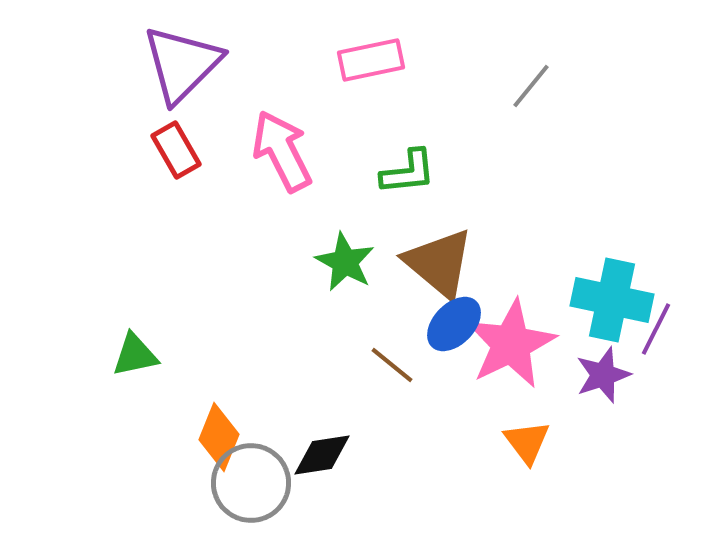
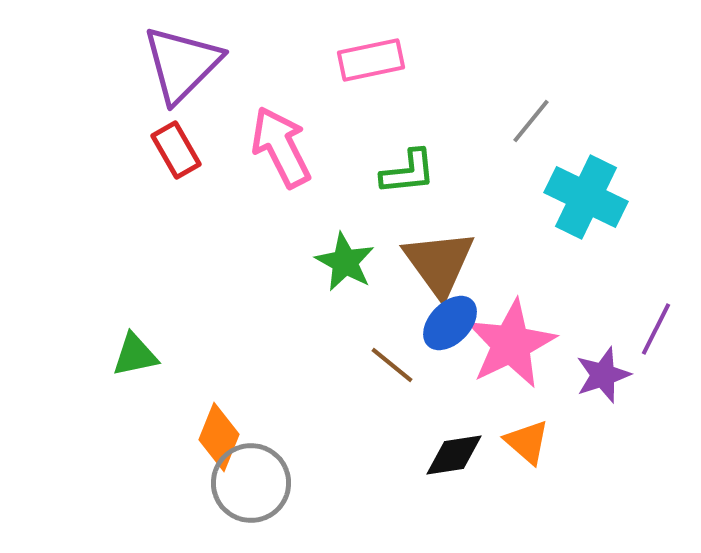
gray line: moved 35 px down
pink arrow: moved 1 px left, 4 px up
brown triangle: rotated 14 degrees clockwise
cyan cross: moved 26 px left, 103 px up; rotated 14 degrees clockwise
blue ellipse: moved 4 px left, 1 px up
orange triangle: rotated 12 degrees counterclockwise
black diamond: moved 132 px right
